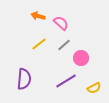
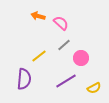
yellow line: moved 12 px down
